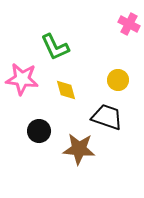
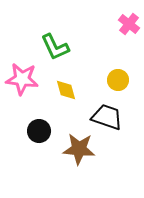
pink cross: rotated 10 degrees clockwise
